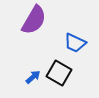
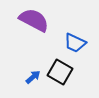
purple semicircle: rotated 92 degrees counterclockwise
black square: moved 1 px right, 1 px up
